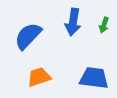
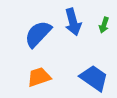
blue arrow: rotated 24 degrees counterclockwise
blue semicircle: moved 10 px right, 2 px up
blue trapezoid: rotated 28 degrees clockwise
